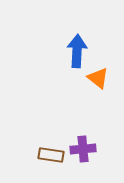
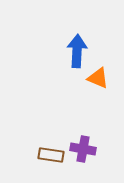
orange triangle: rotated 15 degrees counterclockwise
purple cross: rotated 15 degrees clockwise
